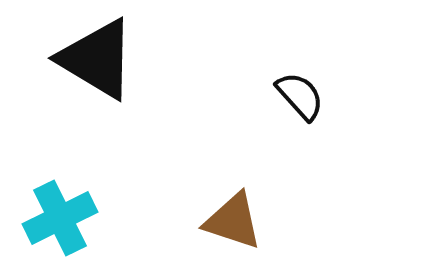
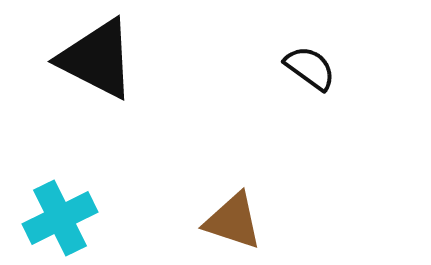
black triangle: rotated 4 degrees counterclockwise
black semicircle: moved 10 px right, 28 px up; rotated 12 degrees counterclockwise
